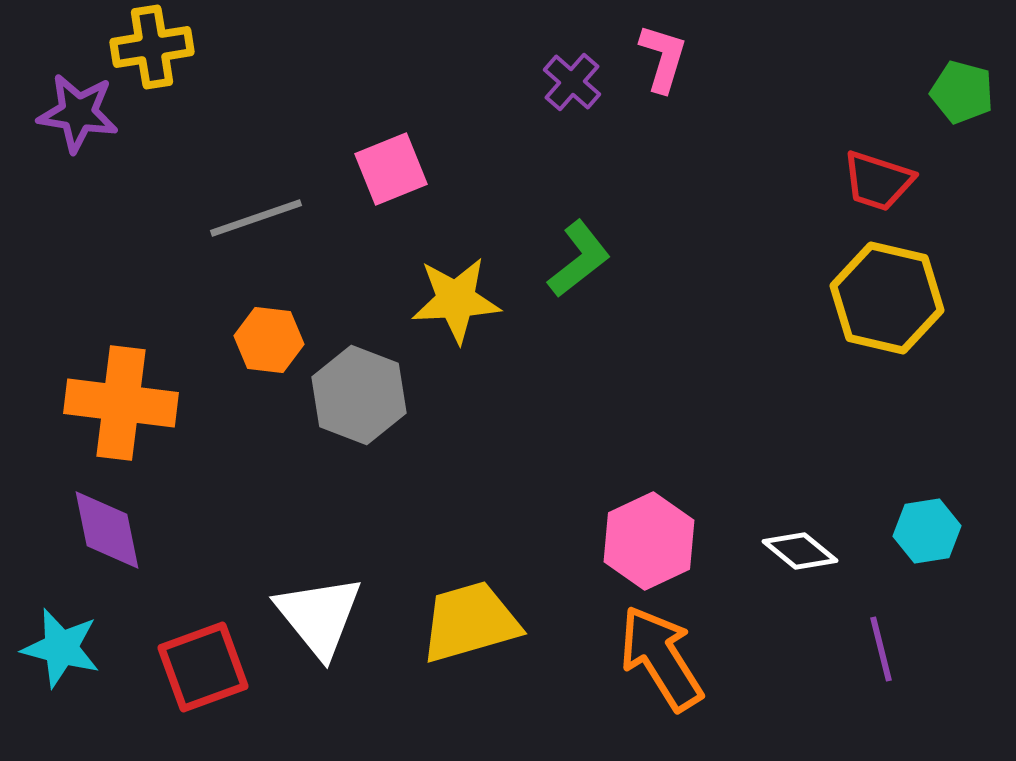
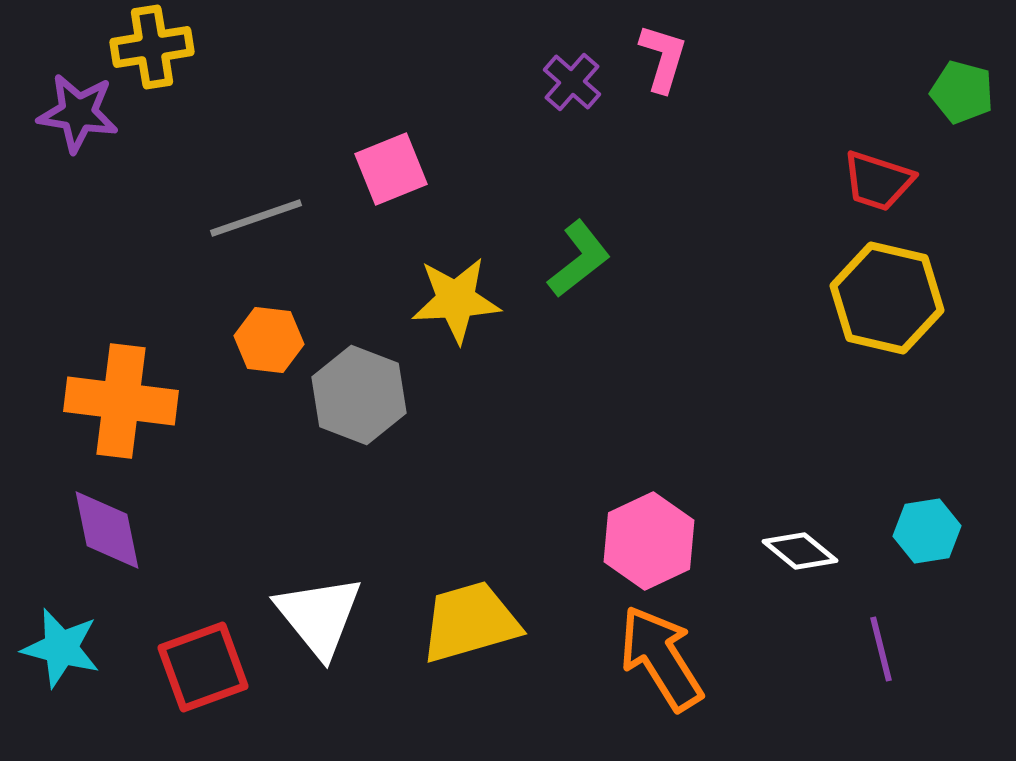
orange cross: moved 2 px up
